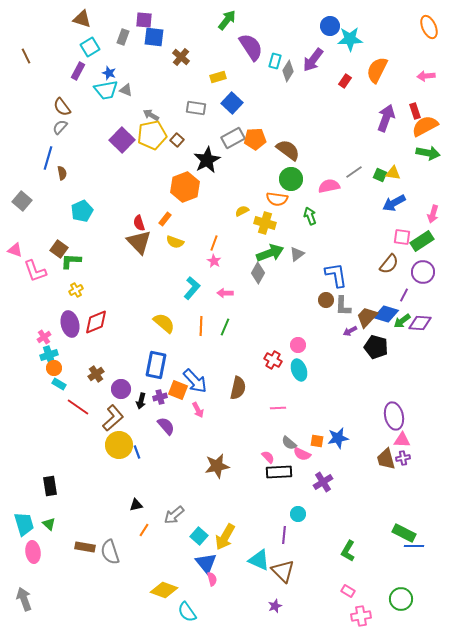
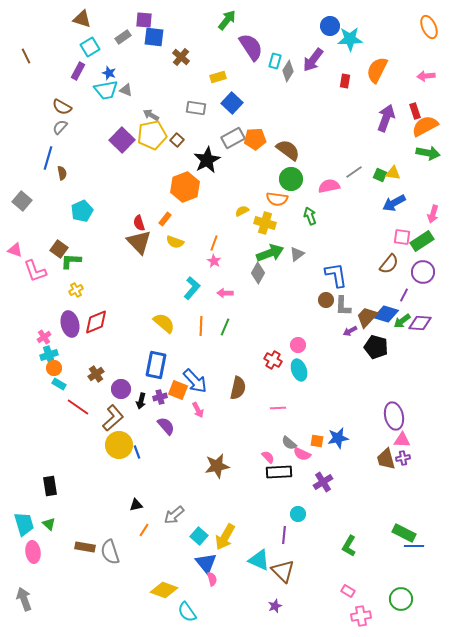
gray rectangle at (123, 37): rotated 35 degrees clockwise
red rectangle at (345, 81): rotated 24 degrees counterclockwise
brown semicircle at (62, 107): rotated 24 degrees counterclockwise
green L-shape at (348, 551): moved 1 px right, 5 px up
